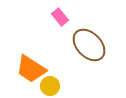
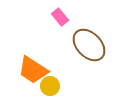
orange trapezoid: moved 2 px right, 1 px down
